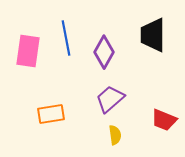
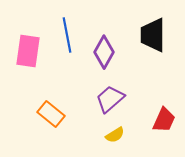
blue line: moved 1 px right, 3 px up
orange rectangle: rotated 48 degrees clockwise
red trapezoid: rotated 88 degrees counterclockwise
yellow semicircle: rotated 66 degrees clockwise
